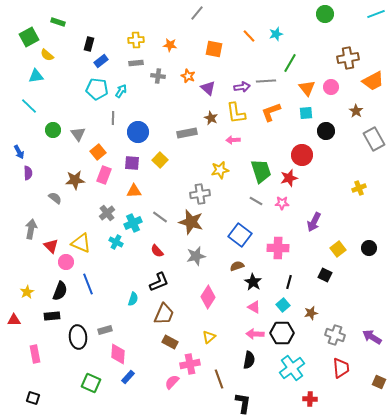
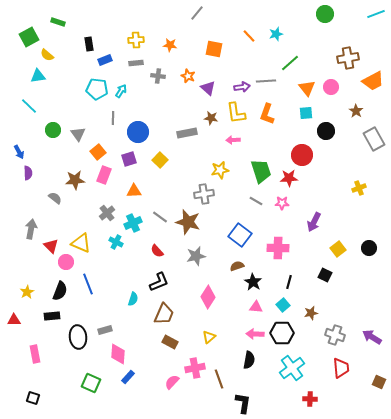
black rectangle at (89, 44): rotated 24 degrees counterclockwise
blue rectangle at (101, 61): moved 4 px right, 1 px up; rotated 16 degrees clockwise
green line at (290, 63): rotated 18 degrees clockwise
cyan triangle at (36, 76): moved 2 px right
orange L-shape at (271, 112): moved 4 px left, 2 px down; rotated 50 degrees counterclockwise
brown star at (211, 118): rotated 16 degrees counterclockwise
purple square at (132, 163): moved 3 px left, 4 px up; rotated 21 degrees counterclockwise
red star at (289, 178): rotated 12 degrees clockwise
gray cross at (200, 194): moved 4 px right
brown star at (191, 222): moved 3 px left
pink triangle at (254, 307): moved 2 px right; rotated 24 degrees counterclockwise
pink cross at (190, 364): moved 5 px right, 4 px down
